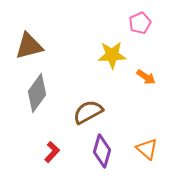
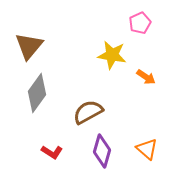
brown triangle: rotated 36 degrees counterclockwise
yellow star: rotated 12 degrees clockwise
red L-shape: rotated 80 degrees clockwise
